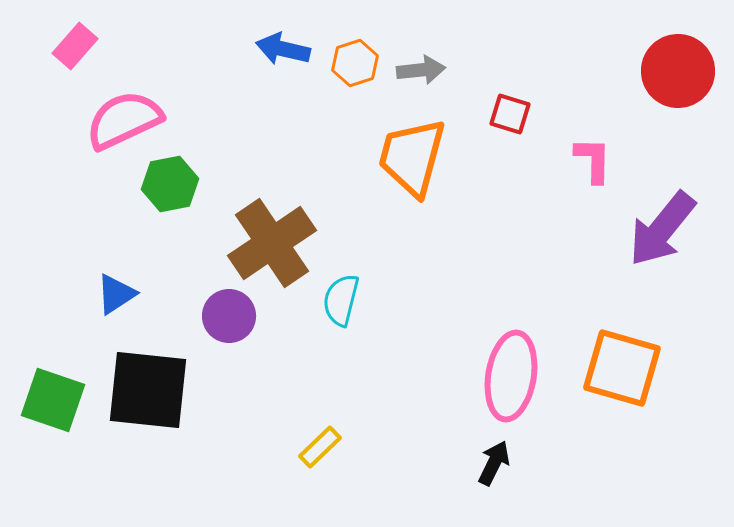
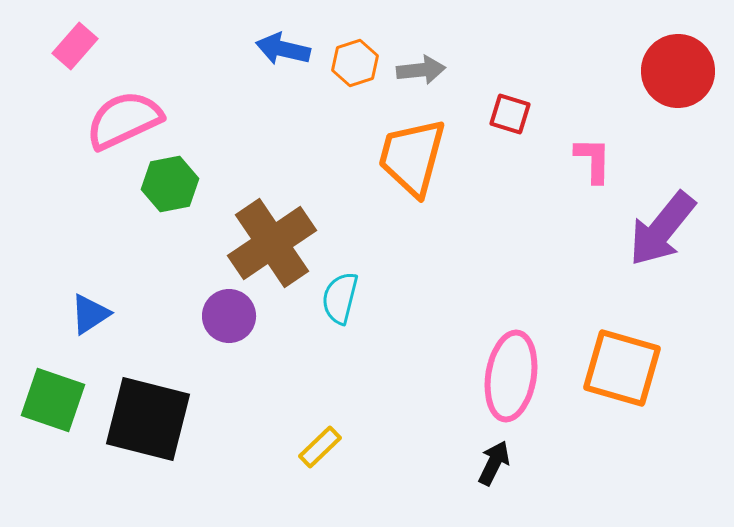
blue triangle: moved 26 px left, 20 px down
cyan semicircle: moved 1 px left, 2 px up
black square: moved 29 px down; rotated 8 degrees clockwise
